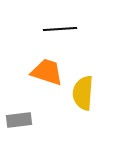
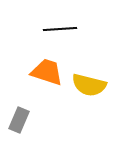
yellow semicircle: moved 6 px right, 8 px up; rotated 80 degrees counterclockwise
gray rectangle: rotated 60 degrees counterclockwise
